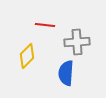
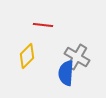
red line: moved 2 px left
gray cross: moved 15 px down; rotated 35 degrees clockwise
